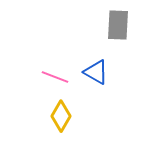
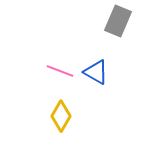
gray rectangle: moved 4 px up; rotated 20 degrees clockwise
pink line: moved 5 px right, 6 px up
